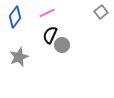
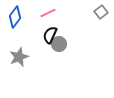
pink line: moved 1 px right
gray circle: moved 3 px left, 1 px up
